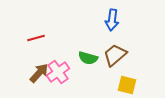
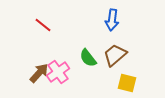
red line: moved 7 px right, 13 px up; rotated 54 degrees clockwise
green semicircle: rotated 36 degrees clockwise
yellow square: moved 2 px up
